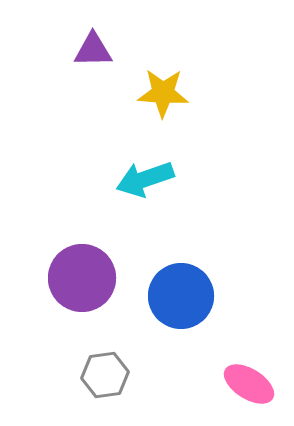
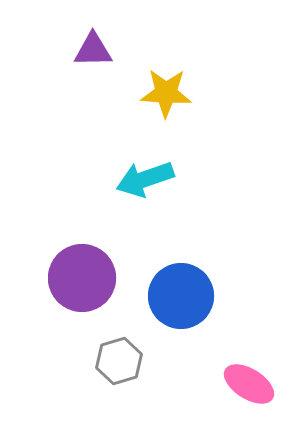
yellow star: moved 3 px right
gray hexagon: moved 14 px right, 14 px up; rotated 9 degrees counterclockwise
